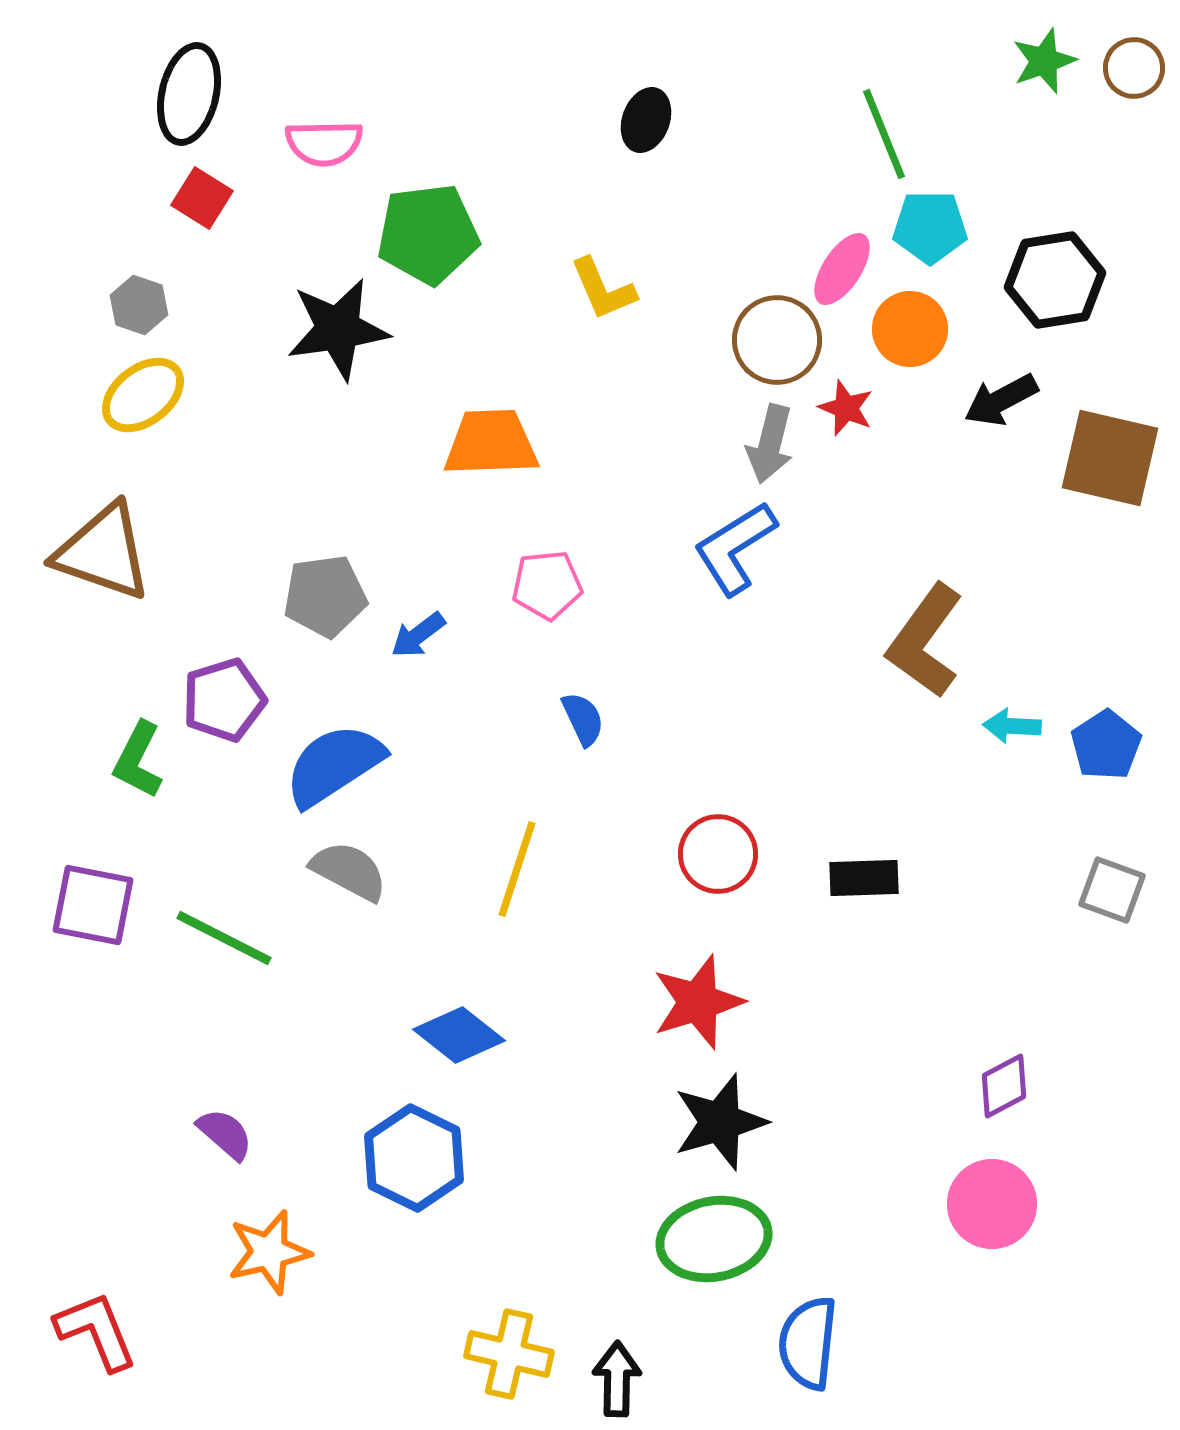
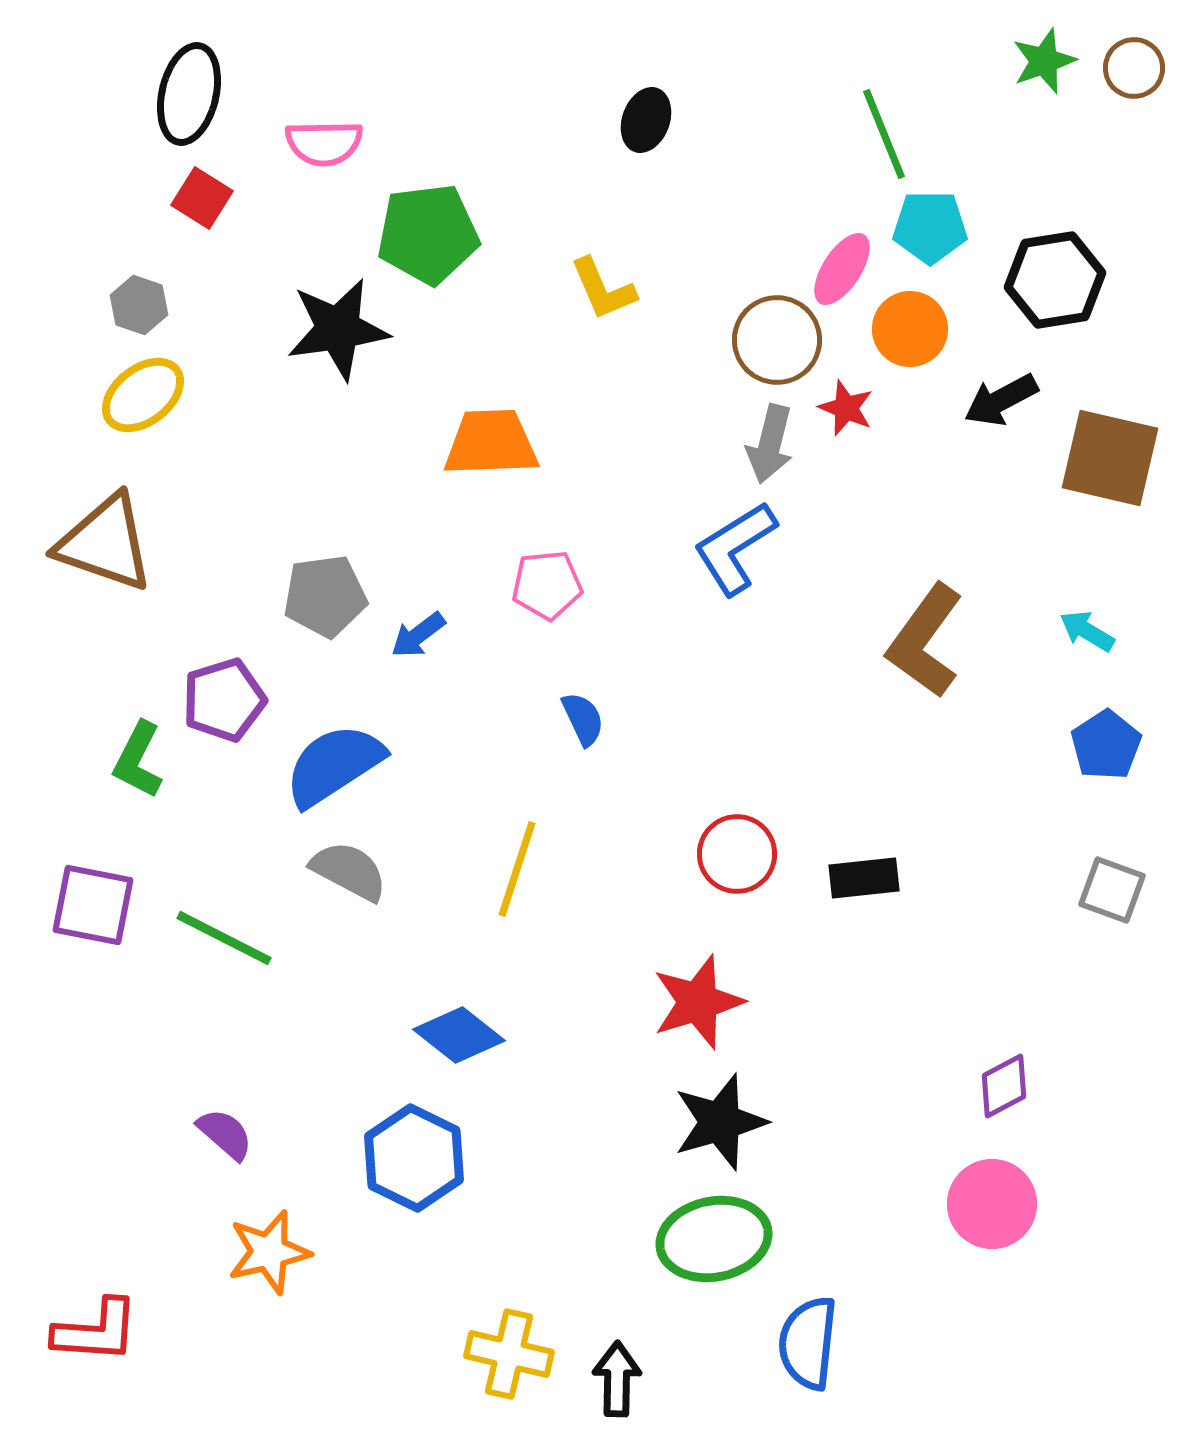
brown triangle at (103, 552): moved 2 px right, 9 px up
cyan arrow at (1012, 726): moved 75 px right, 95 px up; rotated 28 degrees clockwise
red circle at (718, 854): moved 19 px right
black rectangle at (864, 878): rotated 4 degrees counterclockwise
red L-shape at (96, 1331): rotated 116 degrees clockwise
